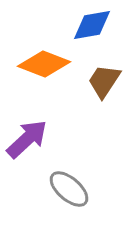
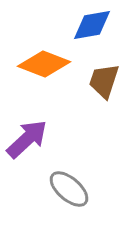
brown trapezoid: rotated 15 degrees counterclockwise
